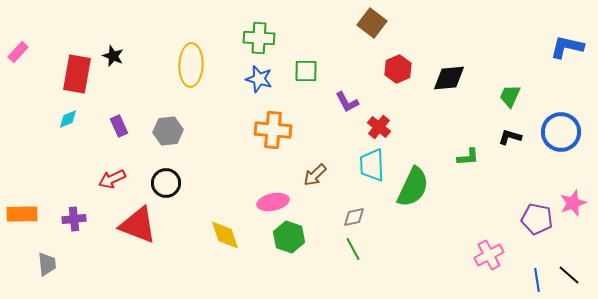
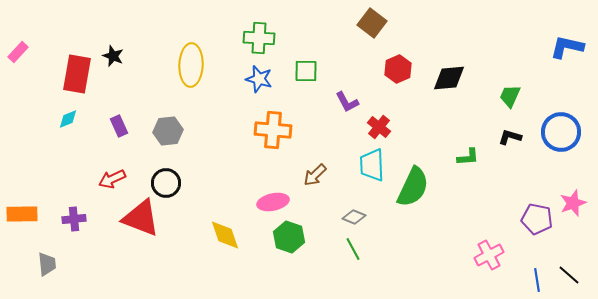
gray diamond: rotated 35 degrees clockwise
red triangle: moved 3 px right, 7 px up
